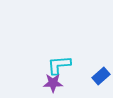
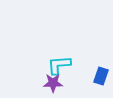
blue rectangle: rotated 30 degrees counterclockwise
